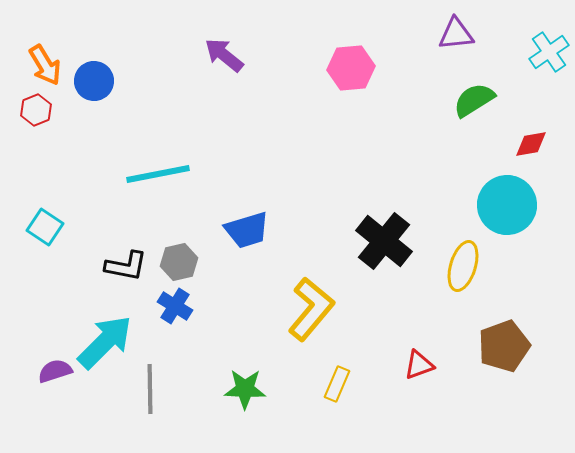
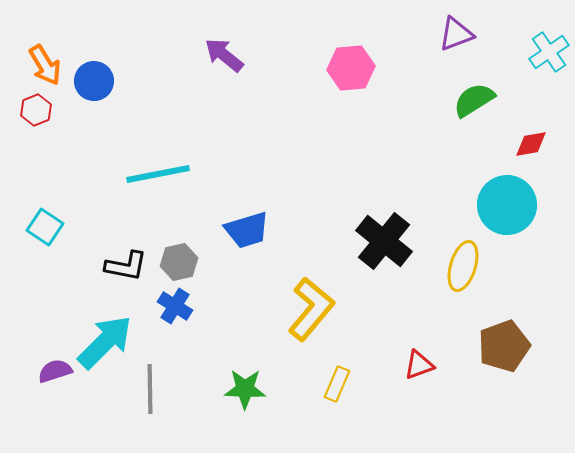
purple triangle: rotated 15 degrees counterclockwise
